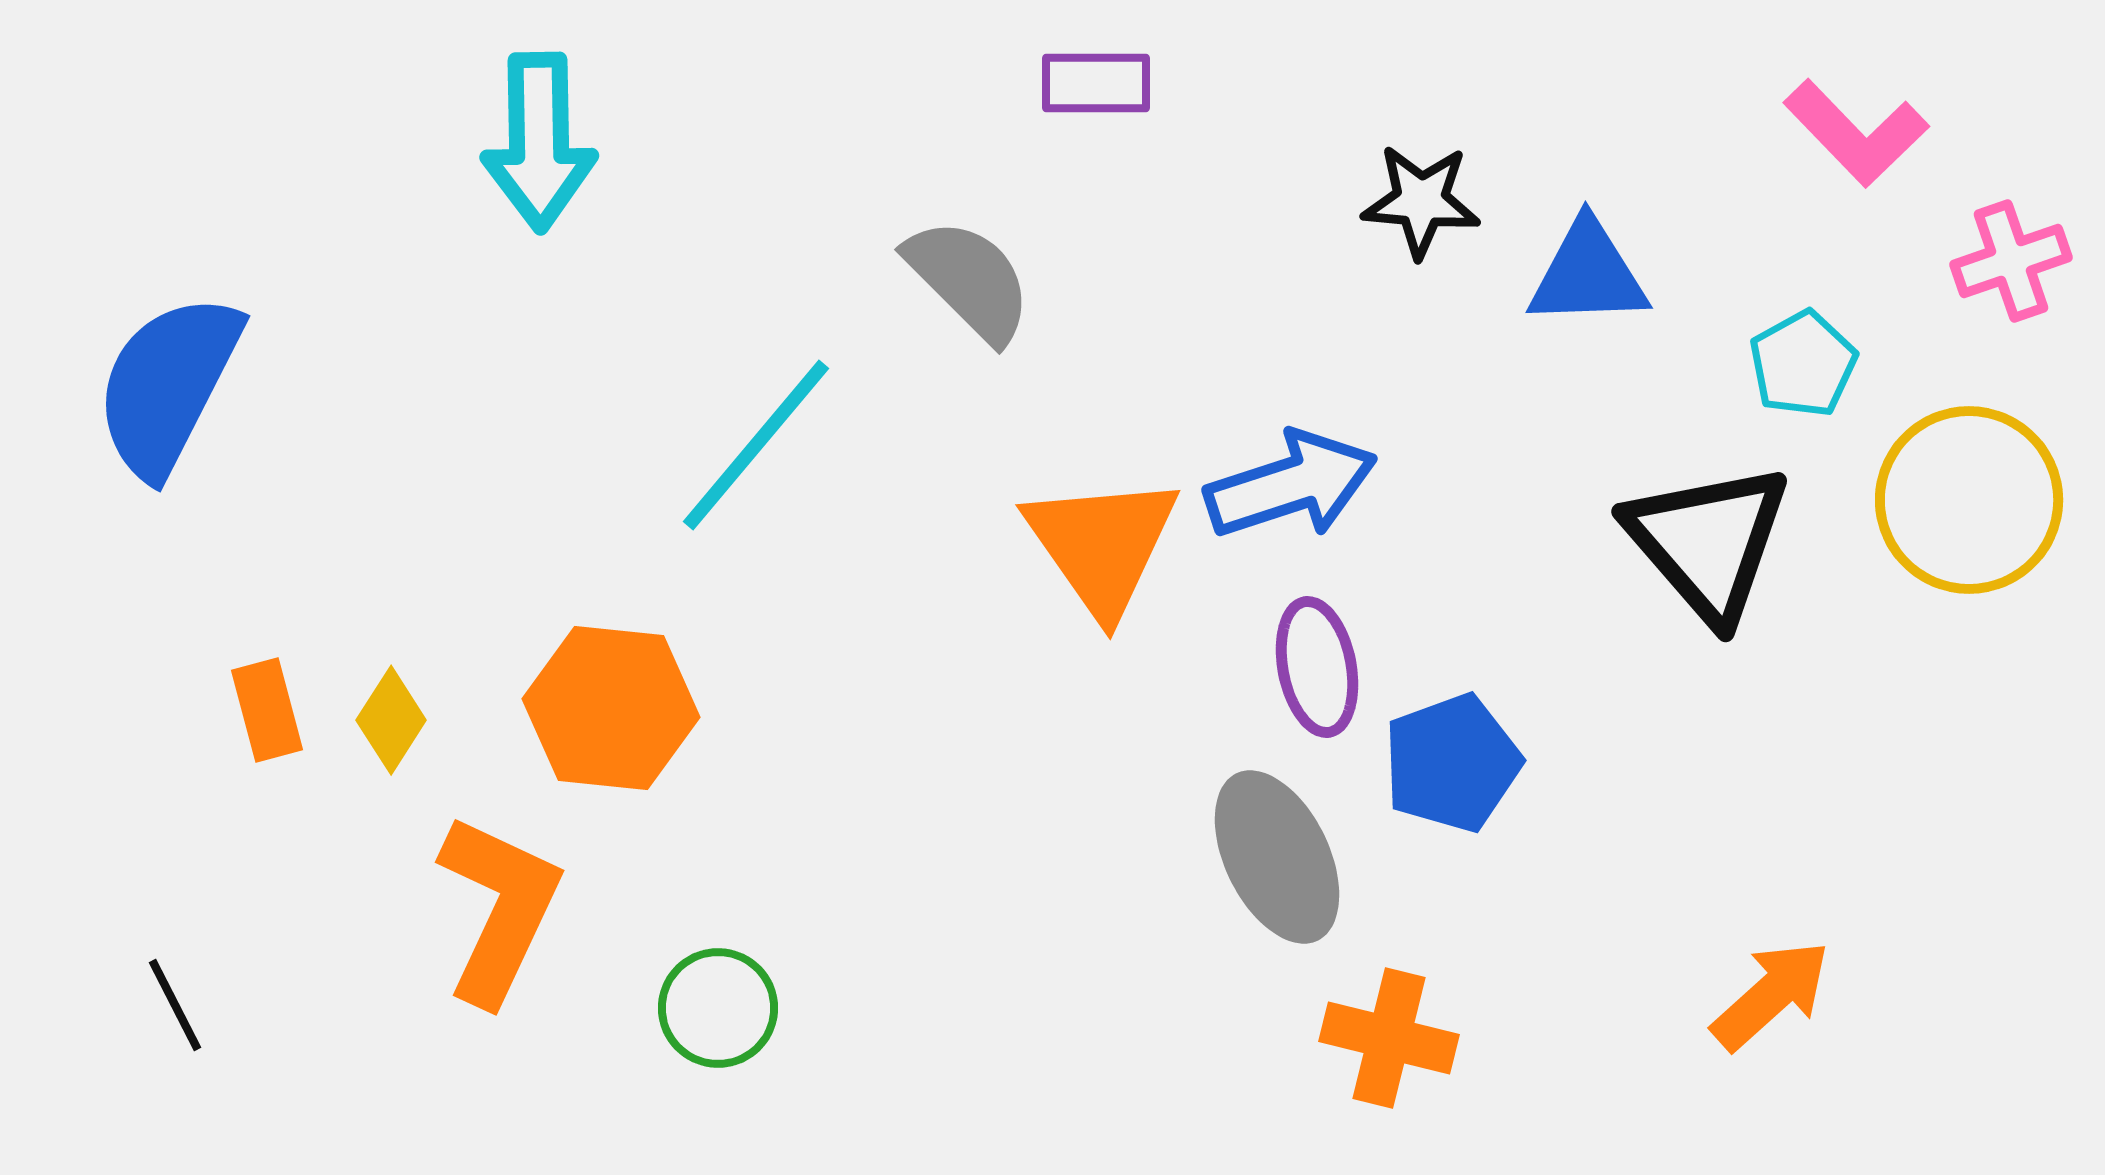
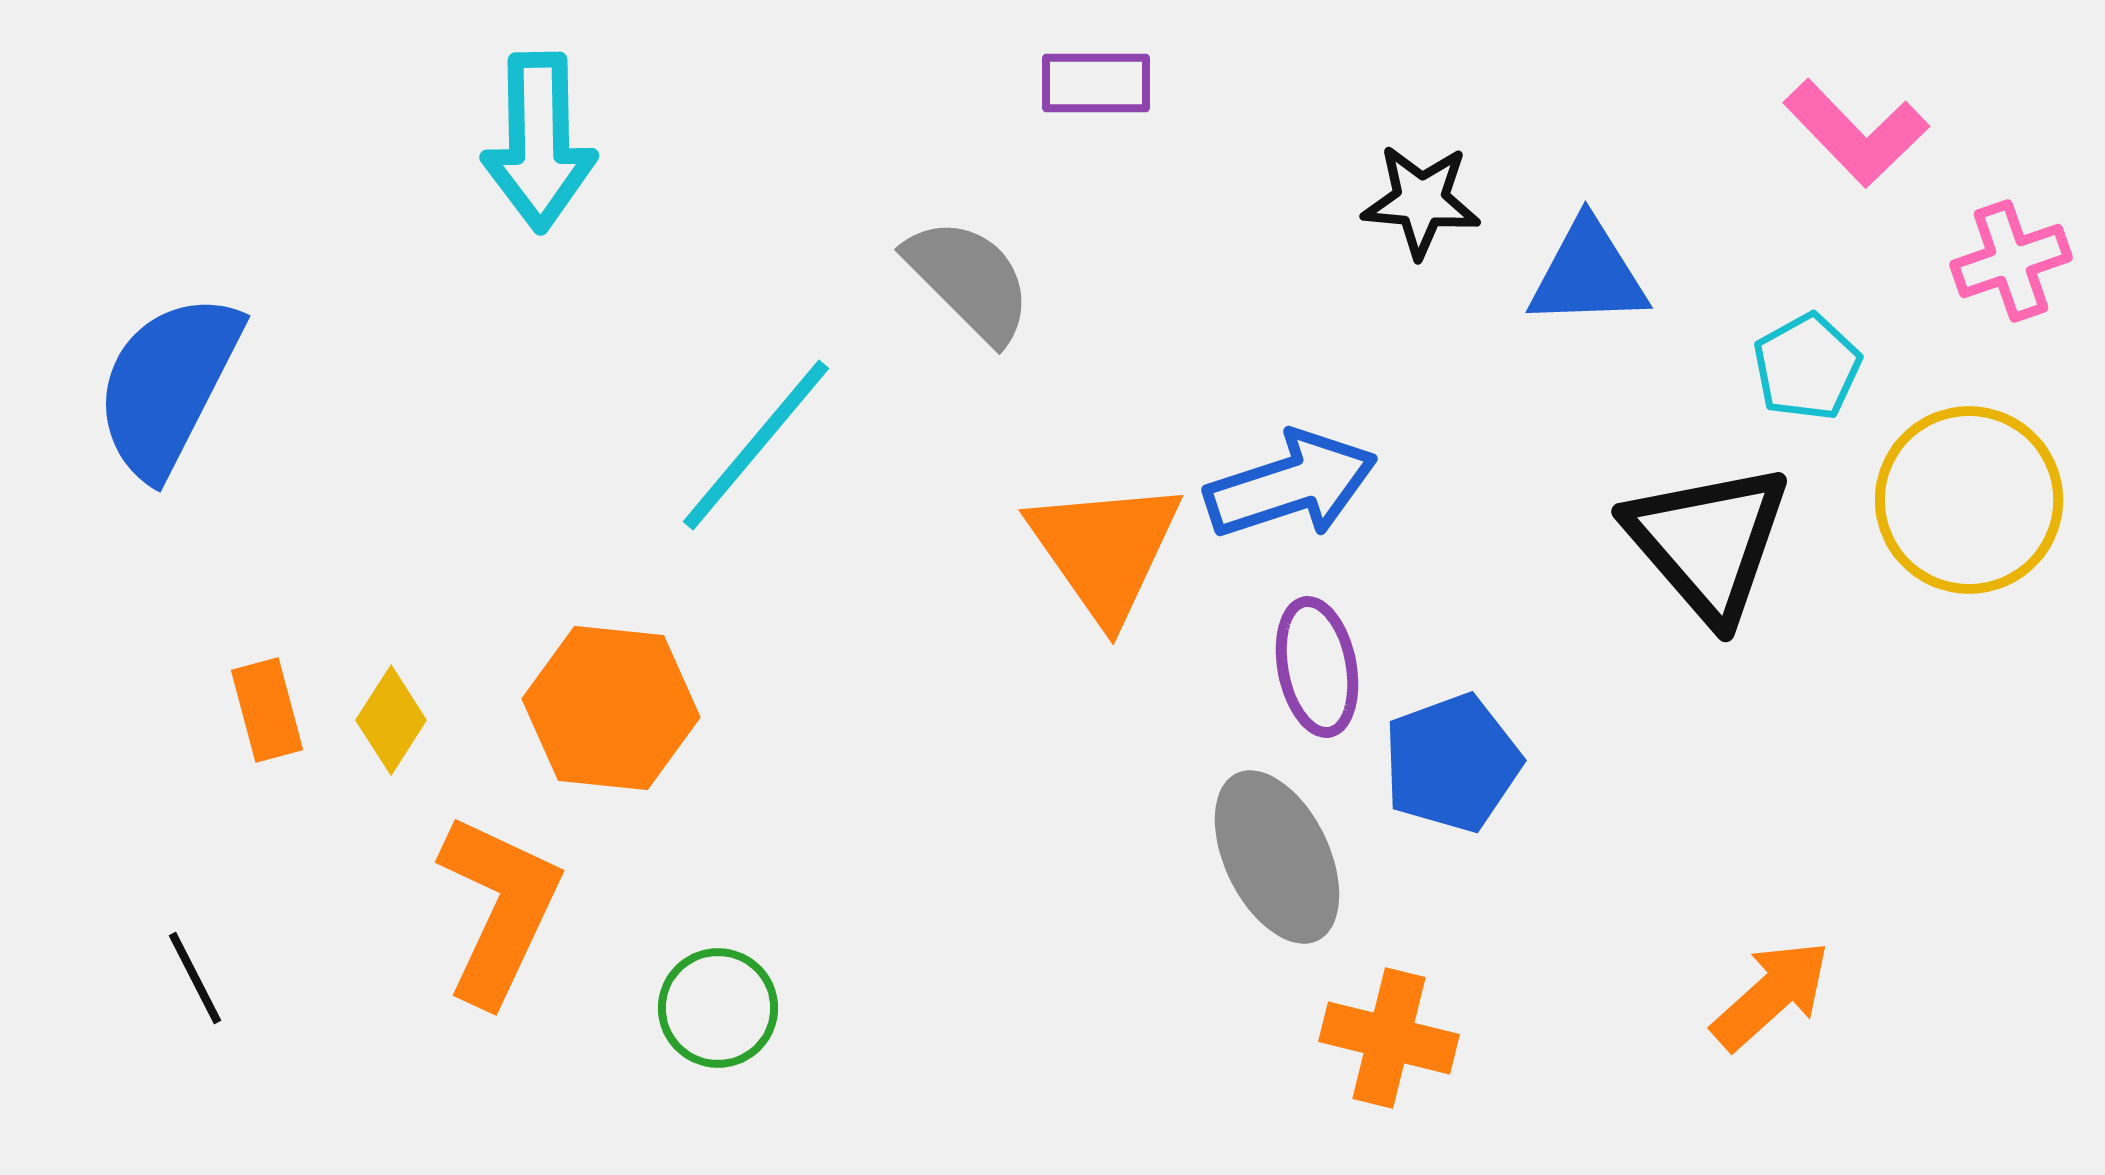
cyan pentagon: moved 4 px right, 3 px down
orange triangle: moved 3 px right, 5 px down
black line: moved 20 px right, 27 px up
